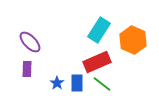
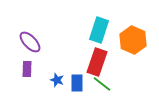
cyan rectangle: rotated 15 degrees counterclockwise
red rectangle: rotated 48 degrees counterclockwise
blue star: moved 3 px up; rotated 16 degrees counterclockwise
